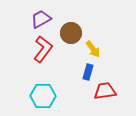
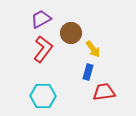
red trapezoid: moved 1 px left, 1 px down
